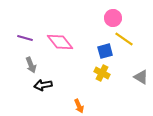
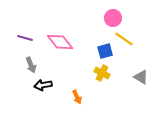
orange arrow: moved 2 px left, 9 px up
